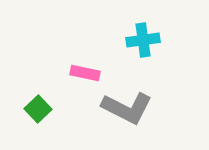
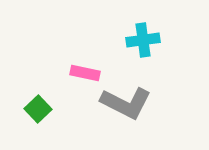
gray L-shape: moved 1 px left, 5 px up
